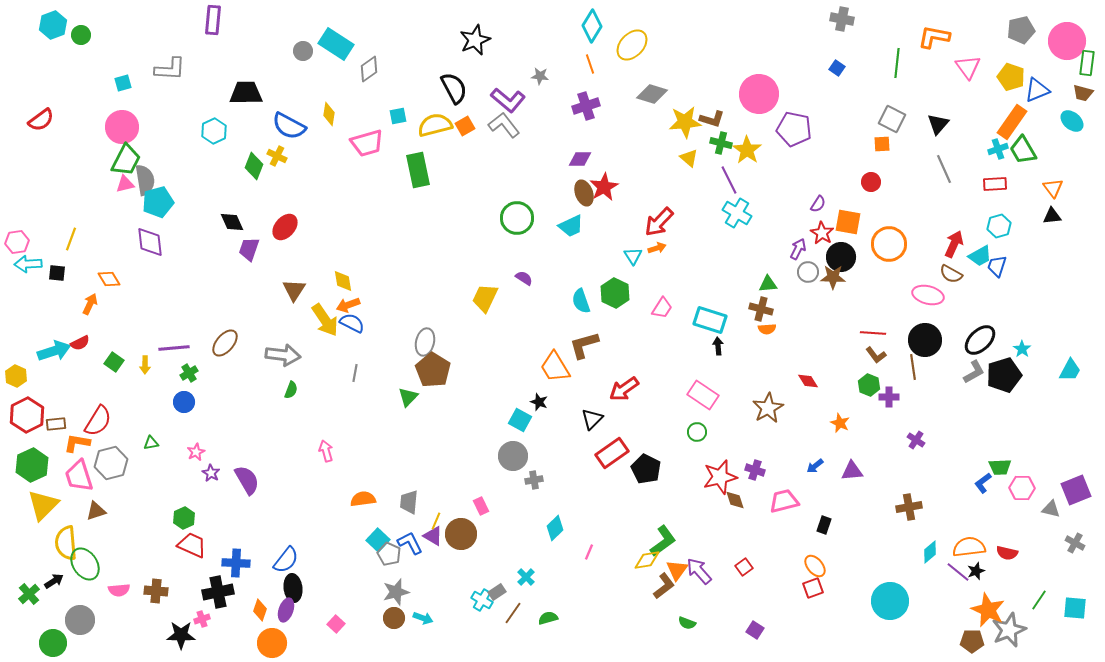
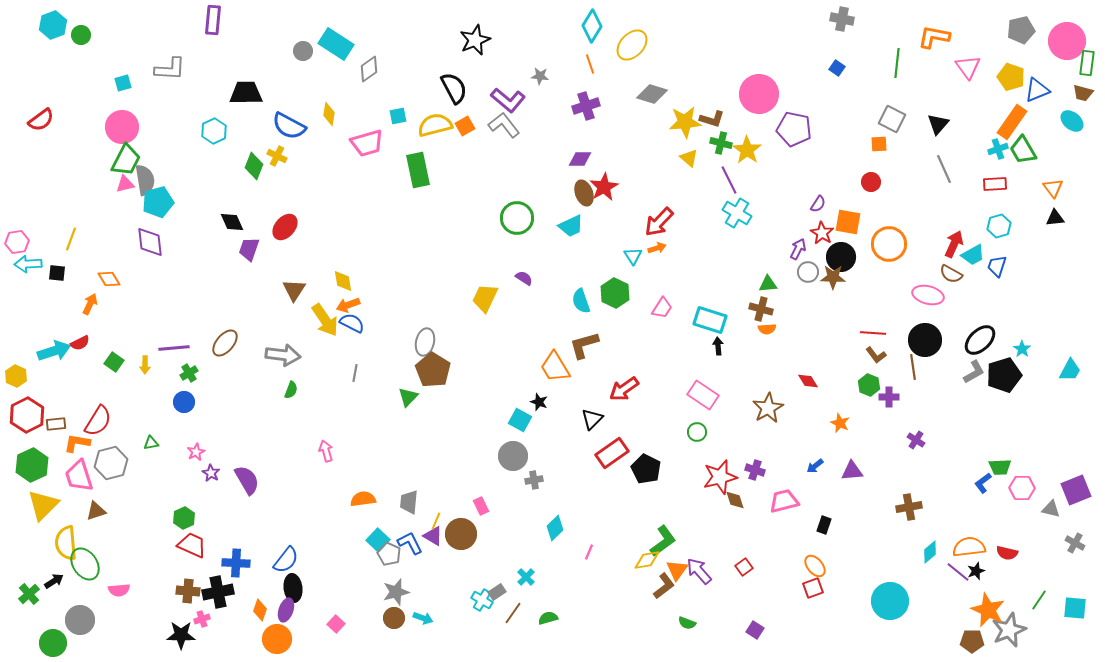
orange square at (882, 144): moved 3 px left
black triangle at (1052, 216): moved 3 px right, 2 px down
cyan trapezoid at (980, 256): moved 7 px left, 1 px up
brown cross at (156, 591): moved 32 px right
orange circle at (272, 643): moved 5 px right, 4 px up
